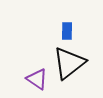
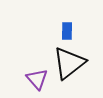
purple triangle: rotated 15 degrees clockwise
